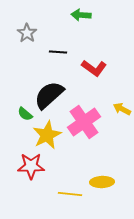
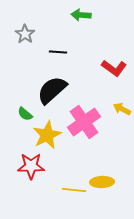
gray star: moved 2 px left, 1 px down
red L-shape: moved 20 px right
black semicircle: moved 3 px right, 5 px up
yellow line: moved 4 px right, 4 px up
